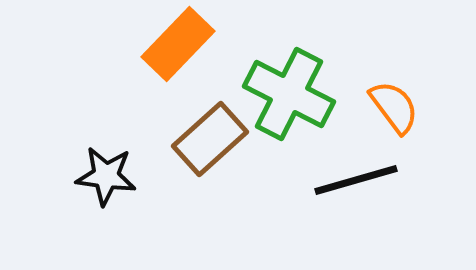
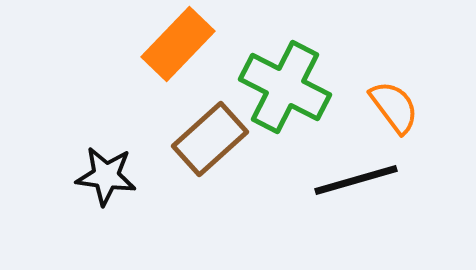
green cross: moved 4 px left, 7 px up
